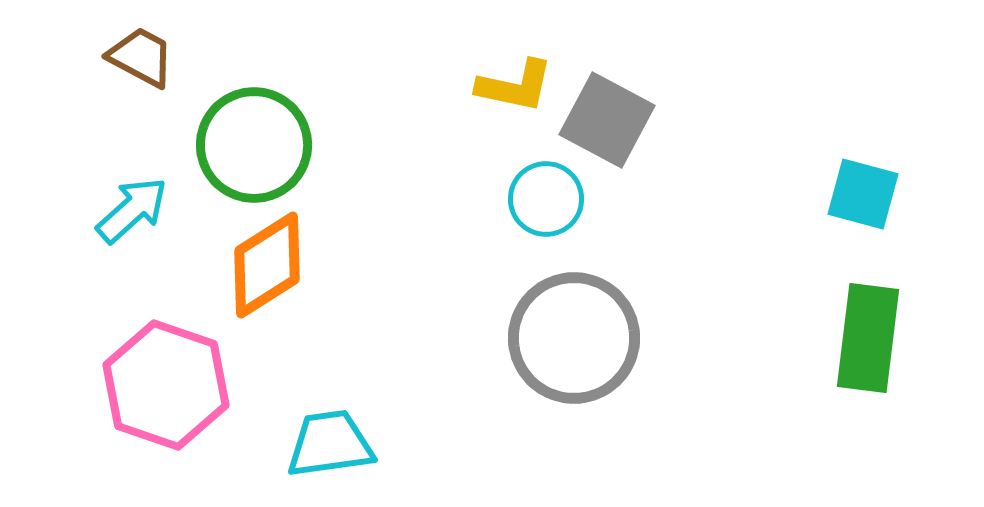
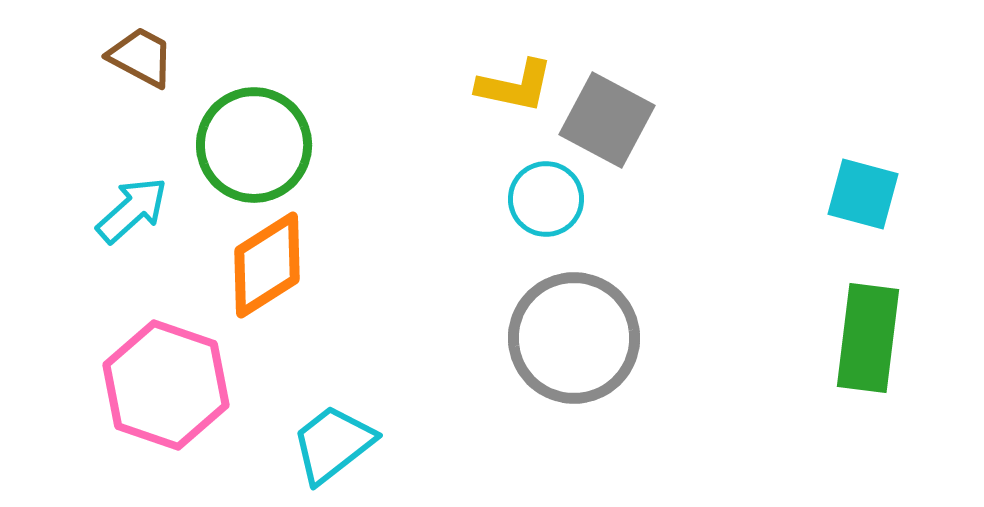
cyan trapezoid: moved 3 px right; rotated 30 degrees counterclockwise
